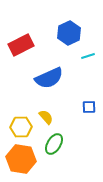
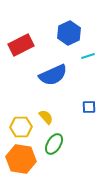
blue semicircle: moved 4 px right, 3 px up
